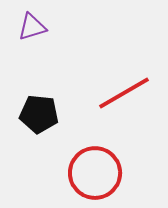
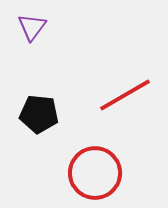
purple triangle: rotated 36 degrees counterclockwise
red line: moved 1 px right, 2 px down
